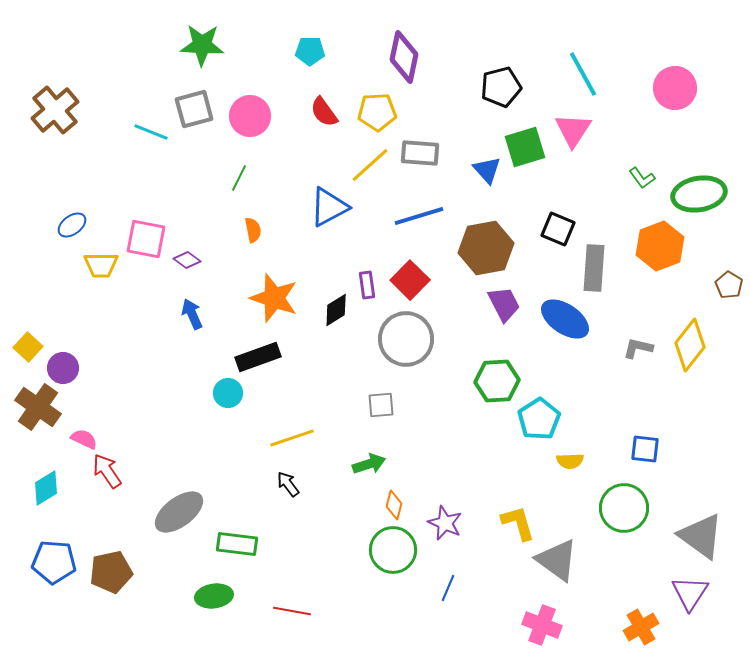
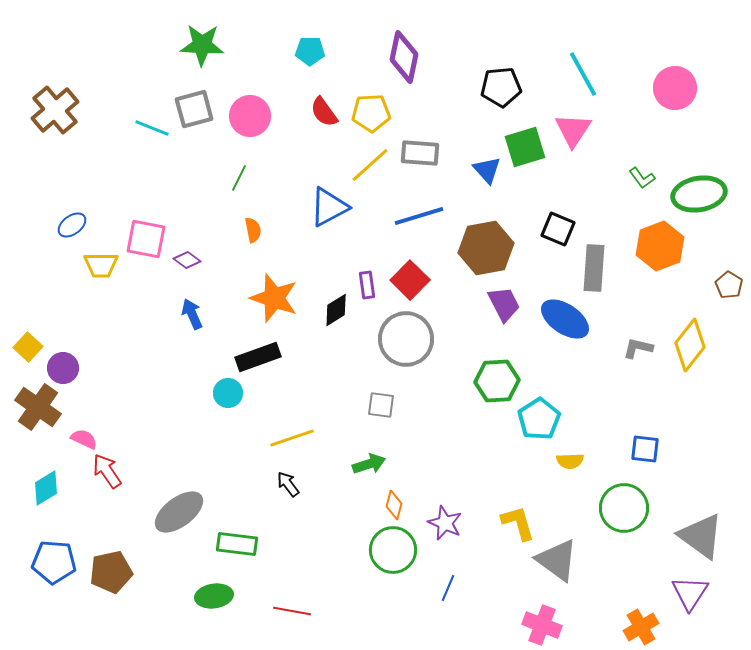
black pentagon at (501, 87): rotated 9 degrees clockwise
yellow pentagon at (377, 112): moved 6 px left, 1 px down
cyan line at (151, 132): moved 1 px right, 4 px up
gray square at (381, 405): rotated 12 degrees clockwise
